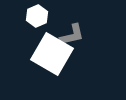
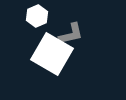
gray L-shape: moved 1 px left, 1 px up
